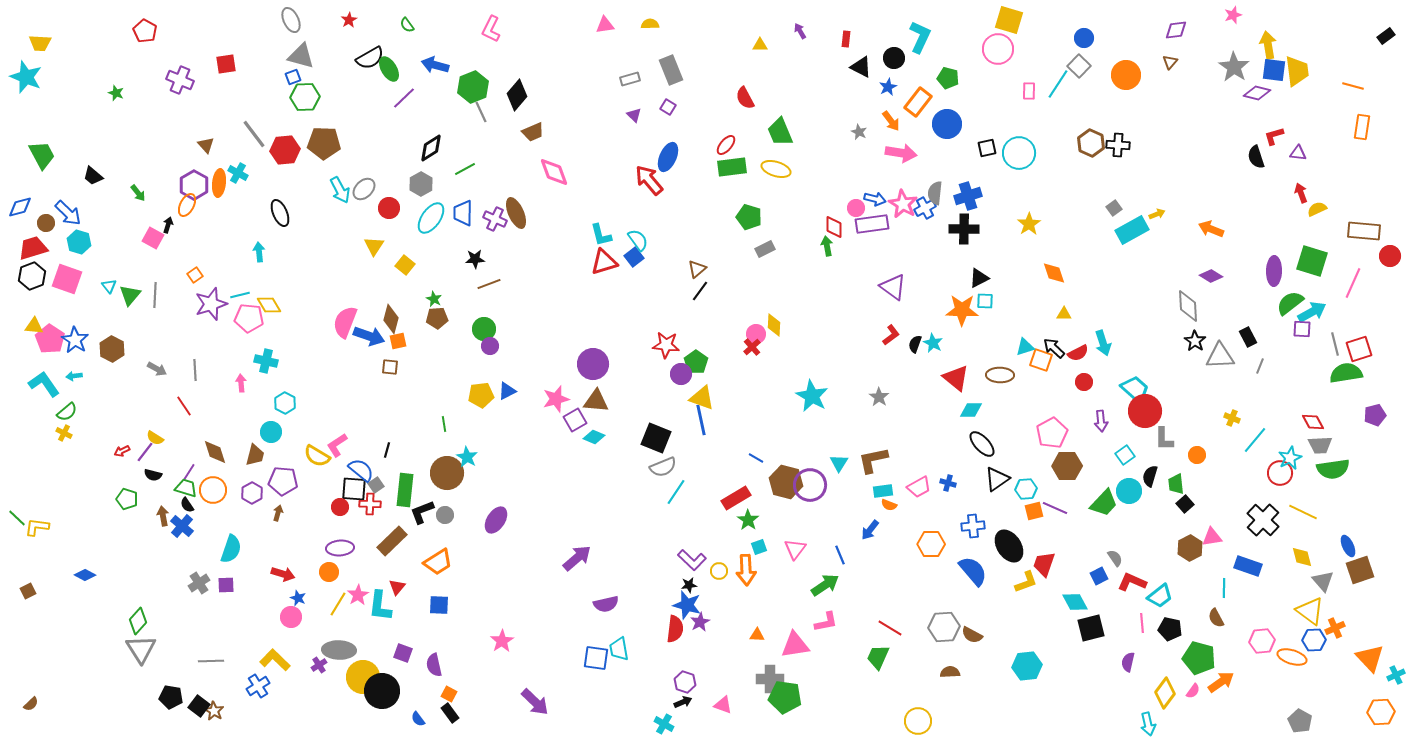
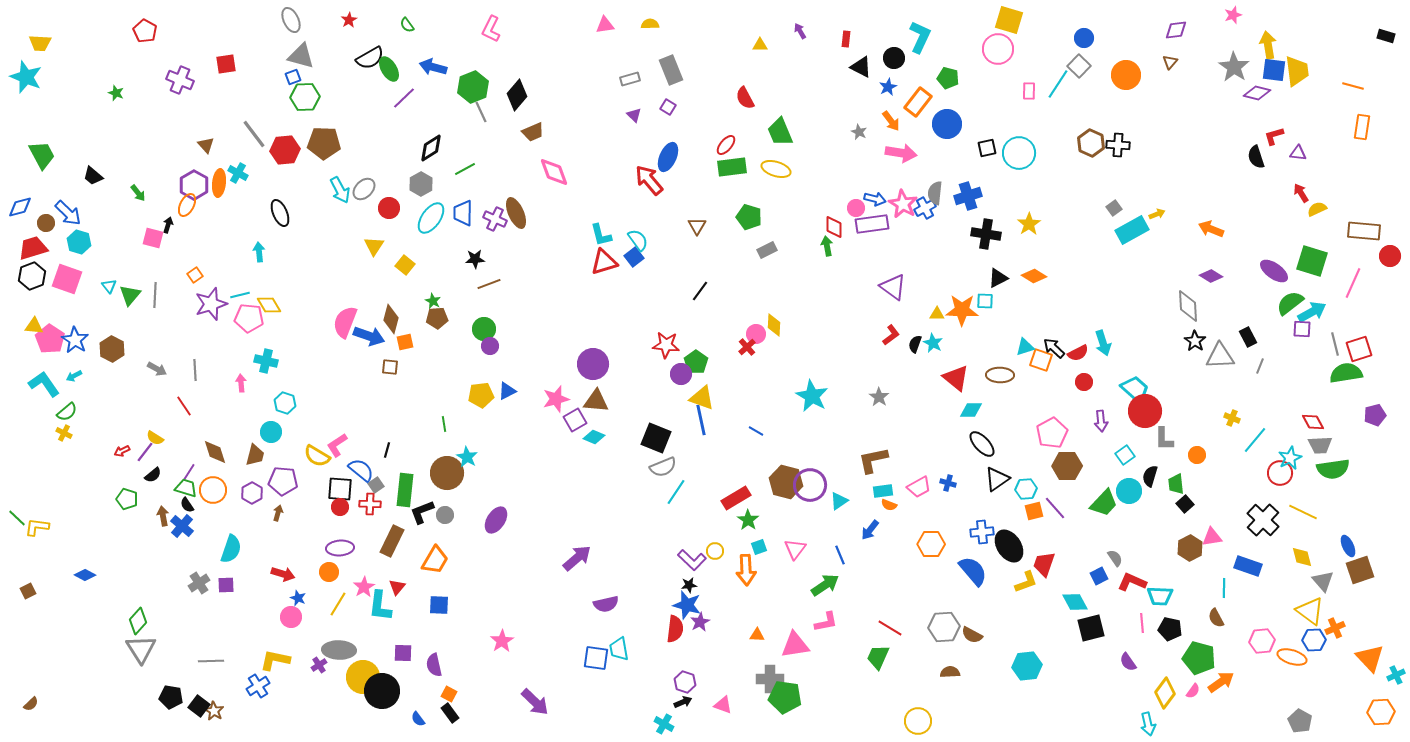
black rectangle at (1386, 36): rotated 54 degrees clockwise
blue arrow at (435, 65): moved 2 px left, 2 px down
red arrow at (1301, 193): rotated 12 degrees counterclockwise
black cross at (964, 229): moved 22 px right, 5 px down; rotated 8 degrees clockwise
pink square at (153, 238): rotated 15 degrees counterclockwise
gray rectangle at (765, 249): moved 2 px right, 1 px down
brown triangle at (697, 269): moved 43 px up; rotated 18 degrees counterclockwise
purple ellipse at (1274, 271): rotated 56 degrees counterclockwise
orange diamond at (1054, 273): moved 20 px left, 3 px down; rotated 40 degrees counterclockwise
black triangle at (979, 278): moved 19 px right
green star at (434, 299): moved 1 px left, 2 px down
yellow triangle at (1064, 314): moved 127 px left
orange square at (398, 341): moved 7 px right, 1 px down
red cross at (752, 347): moved 5 px left
cyan arrow at (74, 376): rotated 21 degrees counterclockwise
cyan hexagon at (285, 403): rotated 10 degrees counterclockwise
blue line at (756, 458): moved 27 px up
cyan triangle at (839, 463): moved 38 px down; rotated 24 degrees clockwise
black semicircle at (153, 475): rotated 54 degrees counterclockwise
black square at (354, 489): moved 14 px left
purple line at (1055, 508): rotated 25 degrees clockwise
blue cross at (973, 526): moved 9 px right, 6 px down
brown rectangle at (392, 541): rotated 20 degrees counterclockwise
orange trapezoid at (438, 562): moved 3 px left, 2 px up; rotated 28 degrees counterclockwise
yellow circle at (719, 571): moved 4 px left, 20 px up
pink star at (358, 595): moved 6 px right, 8 px up
cyan trapezoid at (1160, 596): rotated 40 degrees clockwise
purple square at (403, 653): rotated 18 degrees counterclockwise
yellow L-shape at (275, 660): rotated 32 degrees counterclockwise
purple semicircle at (1128, 662): rotated 48 degrees counterclockwise
